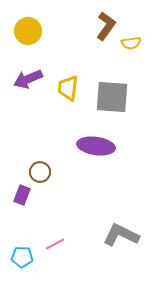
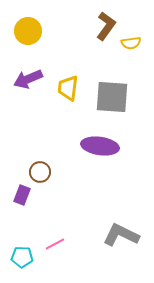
purple ellipse: moved 4 px right
